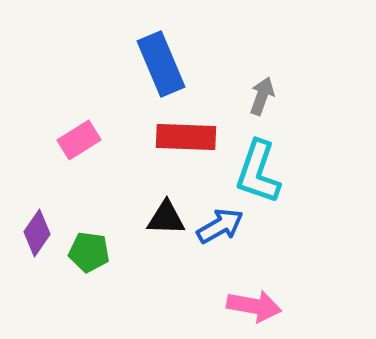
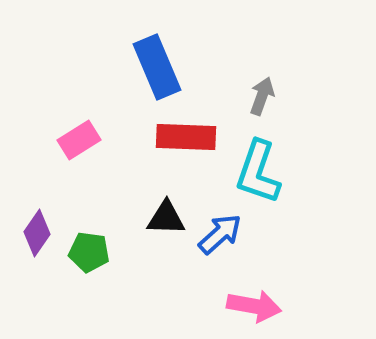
blue rectangle: moved 4 px left, 3 px down
blue arrow: moved 8 px down; rotated 12 degrees counterclockwise
